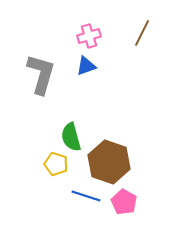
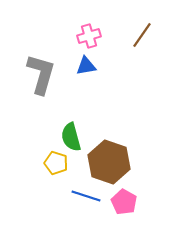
brown line: moved 2 px down; rotated 8 degrees clockwise
blue triangle: rotated 10 degrees clockwise
yellow pentagon: moved 1 px up
